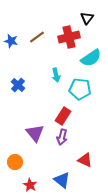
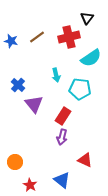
purple triangle: moved 1 px left, 29 px up
